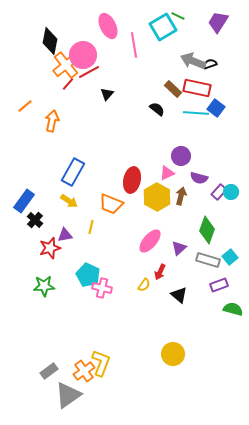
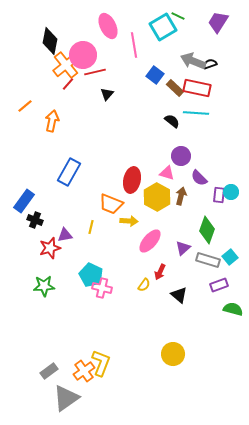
red line at (89, 72): moved 6 px right; rotated 15 degrees clockwise
brown rectangle at (173, 89): moved 2 px right, 1 px up
blue square at (216, 108): moved 61 px left, 33 px up
black semicircle at (157, 109): moved 15 px right, 12 px down
blue rectangle at (73, 172): moved 4 px left
pink triangle at (167, 173): rotated 42 degrees clockwise
purple semicircle at (199, 178): rotated 30 degrees clockwise
purple rectangle at (219, 192): moved 3 px down; rotated 35 degrees counterclockwise
yellow arrow at (69, 201): moved 60 px right, 20 px down; rotated 30 degrees counterclockwise
black cross at (35, 220): rotated 21 degrees counterclockwise
purple triangle at (179, 248): moved 4 px right
cyan pentagon at (88, 275): moved 3 px right
gray triangle at (68, 395): moved 2 px left, 3 px down
